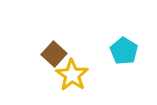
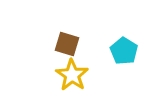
brown square: moved 13 px right, 10 px up; rotated 25 degrees counterclockwise
